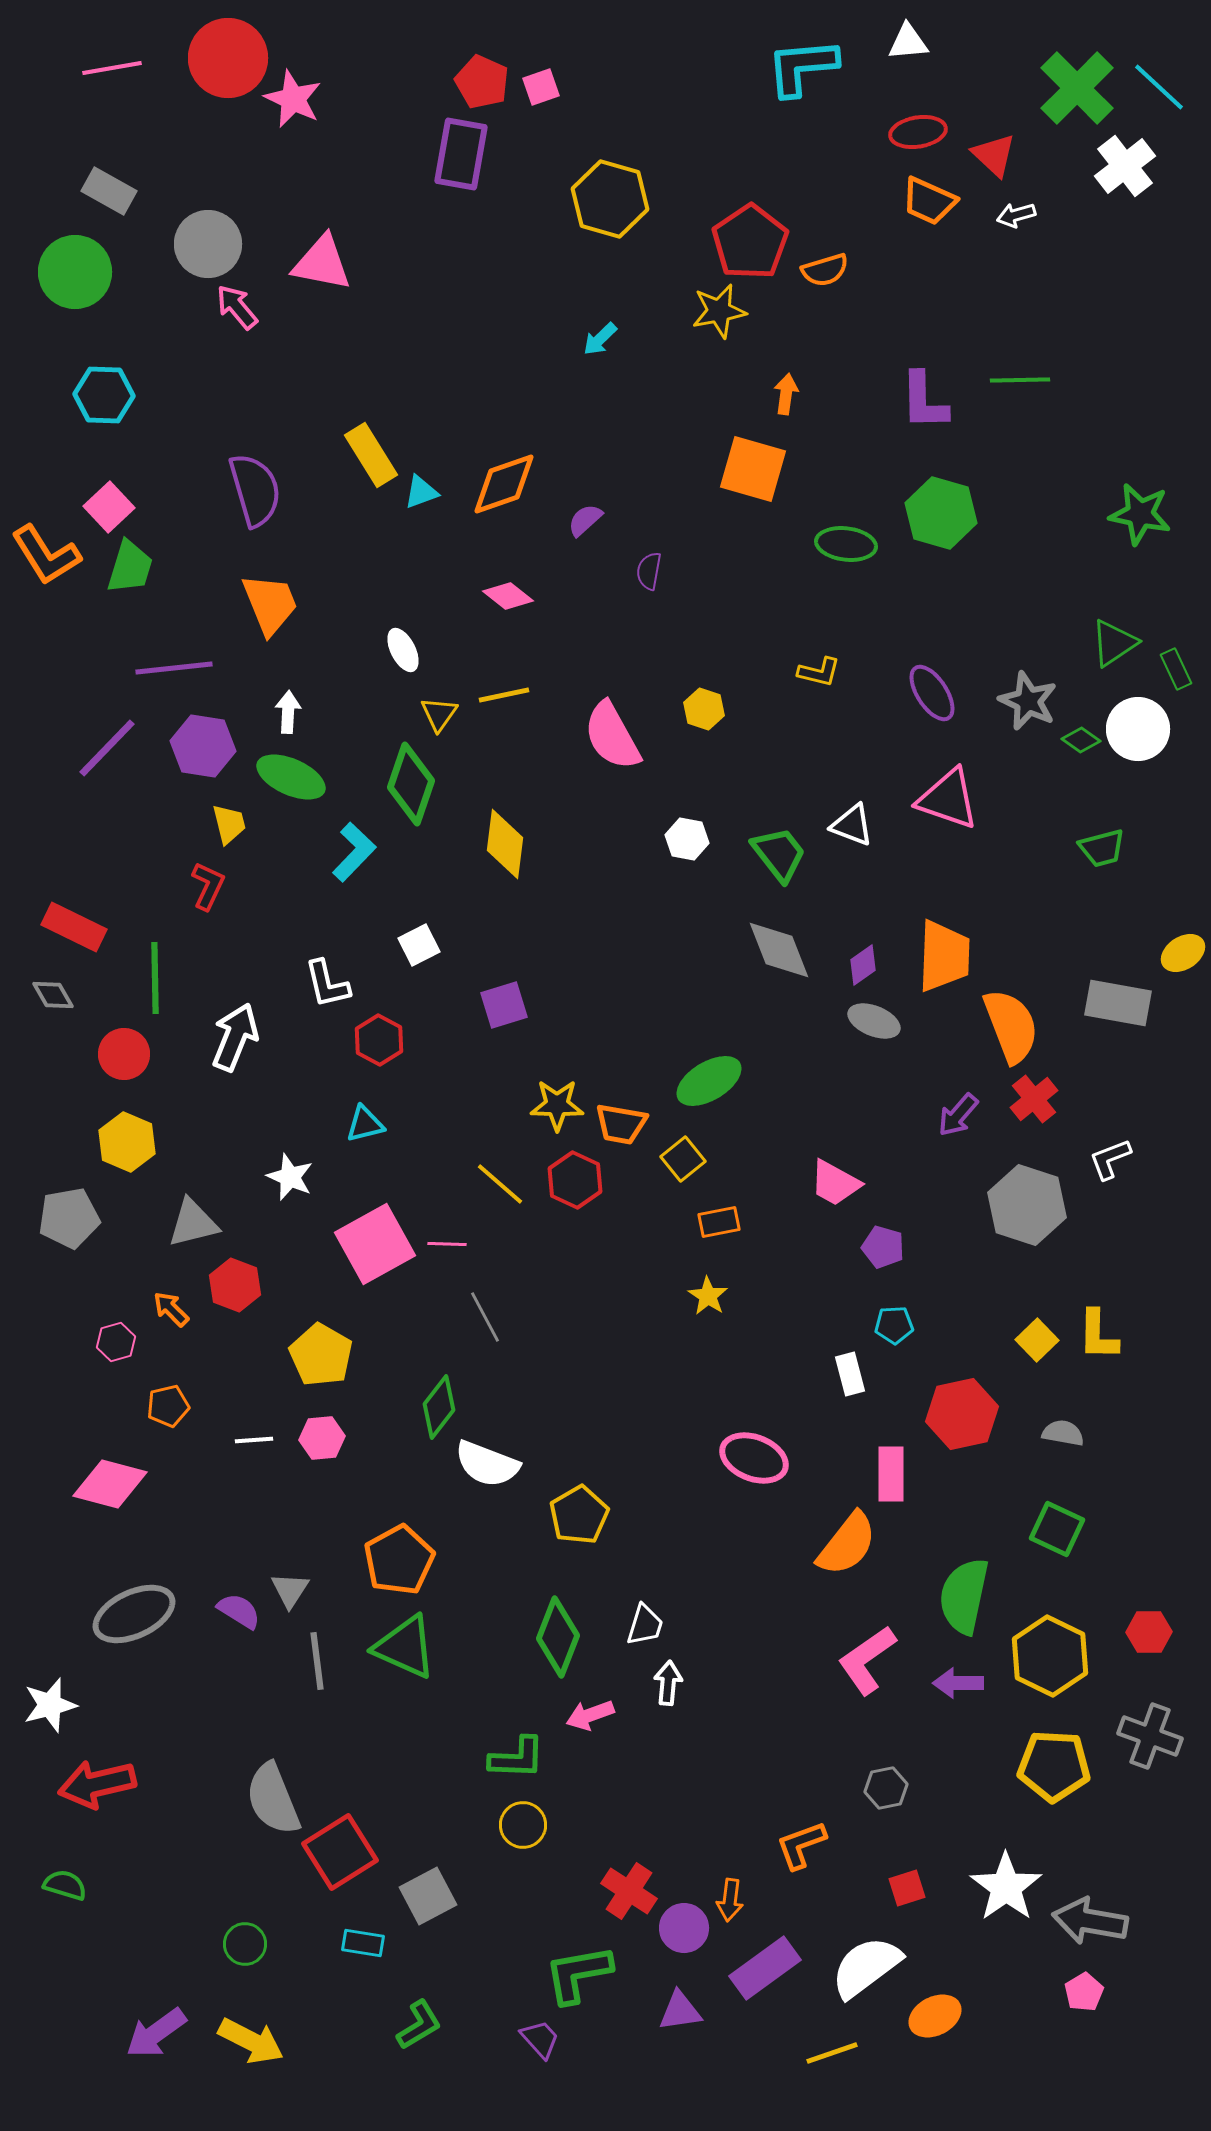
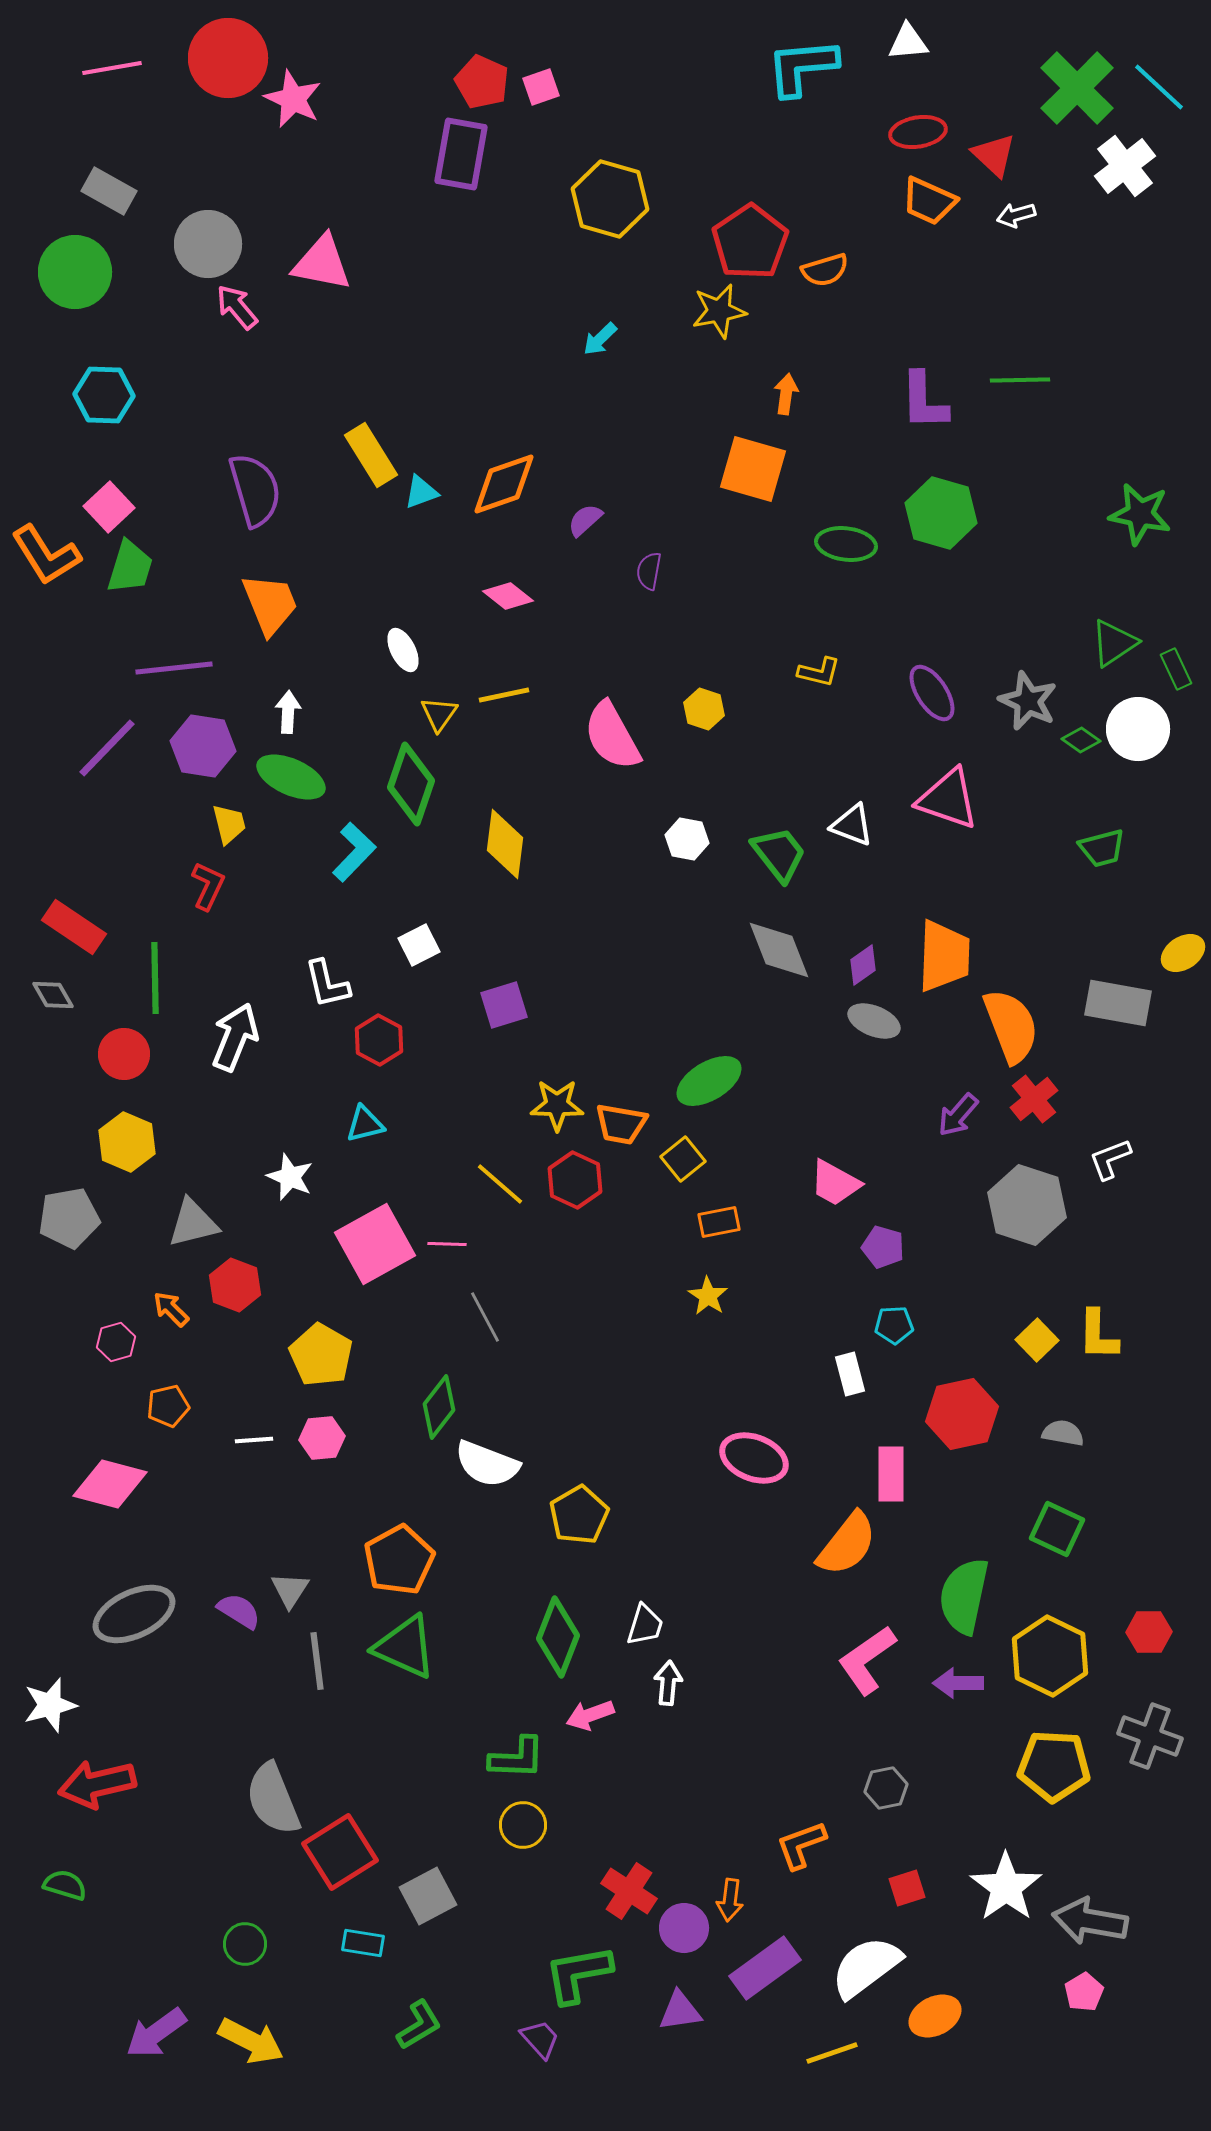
red rectangle at (74, 927): rotated 8 degrees clockwise
